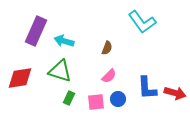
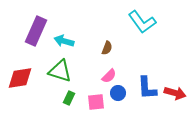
blue circle: moved 6 px up
